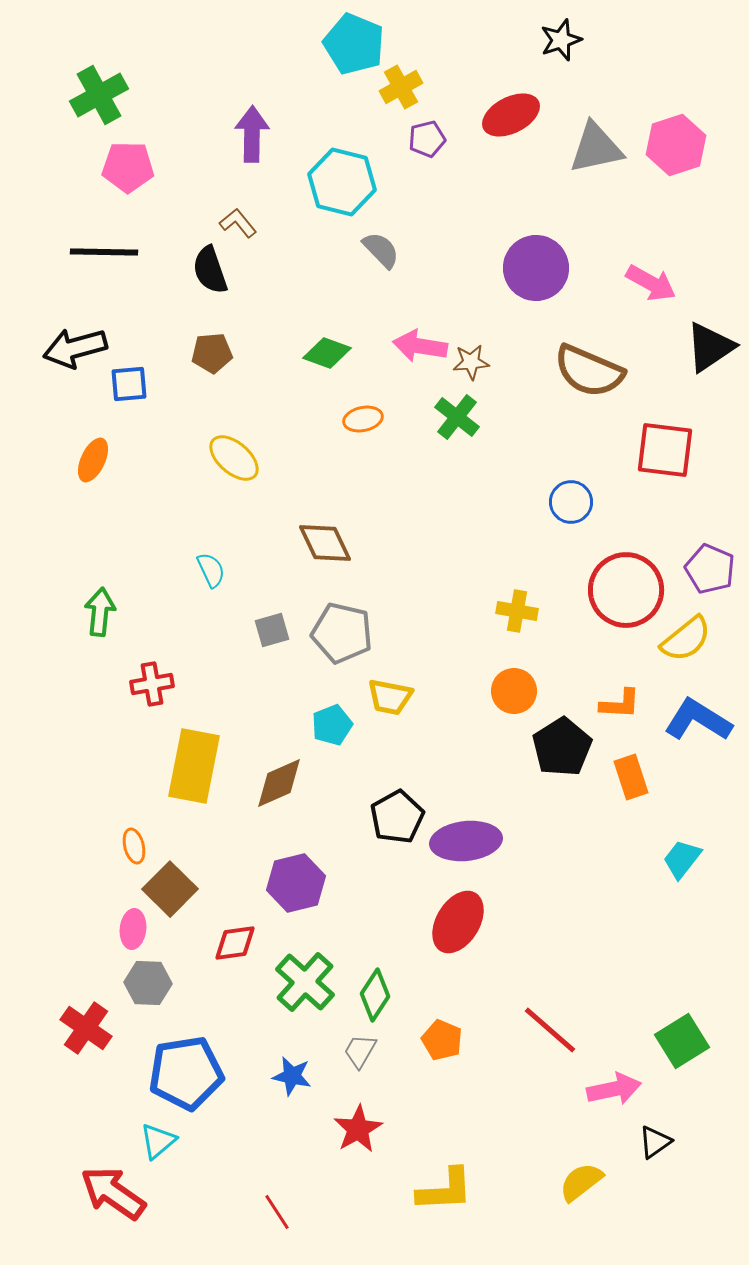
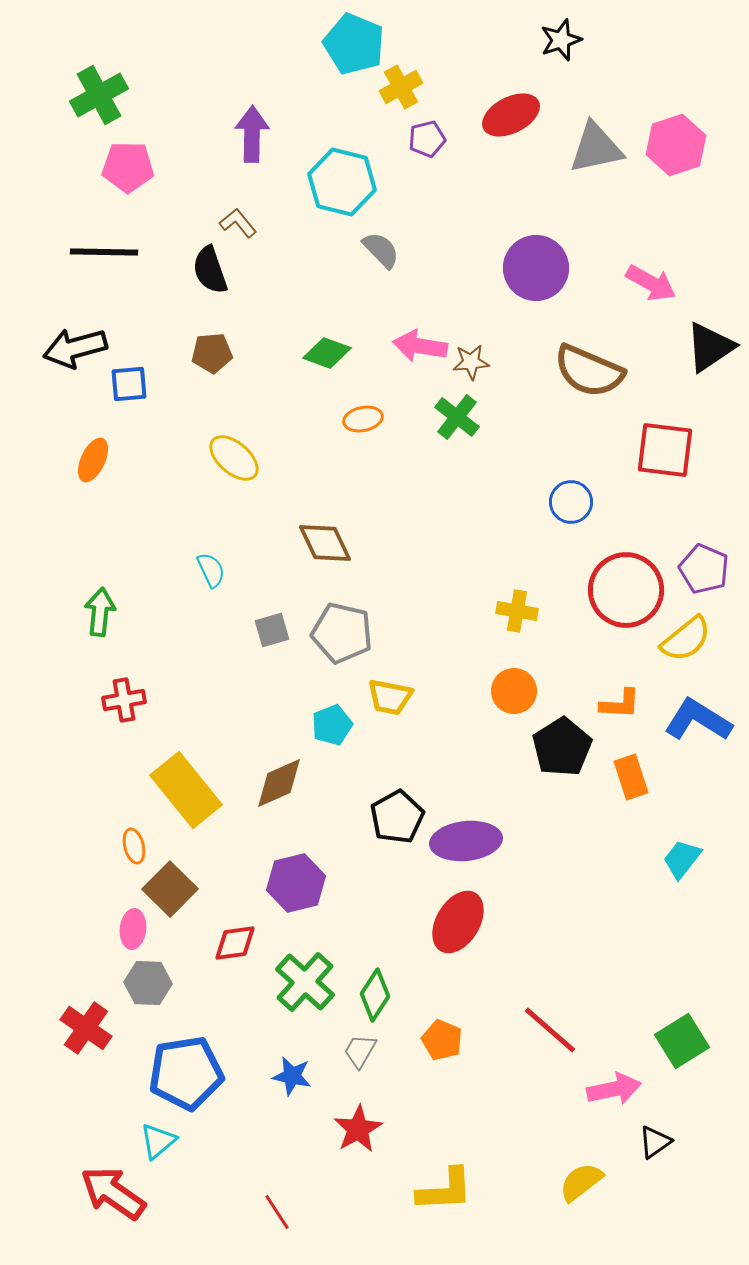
purple pentagon at (710, 569): moved 6 px left
red cross at (152, 684): moved 28 px left, 16 px down
yellow rectangle at (194, 766): moved 8 px left, 24 px down; rotated 50 degrees counterclockwise
